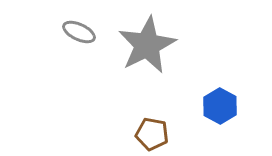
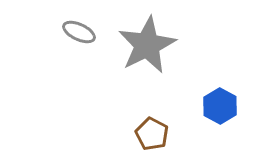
brown pentagon: rotated 16 degrees clockwise
